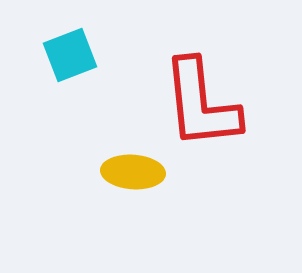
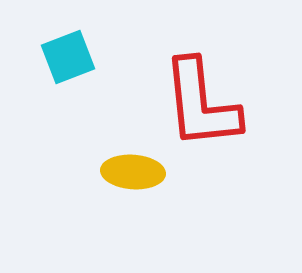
cyan square: moved 2 px left, 2 px down
